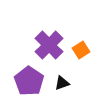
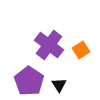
purple cross: rotated 8 degrees counterclockwise
black triangle: moved 3 px left, 2 px down; rotated 42 degrees counterclockwise
